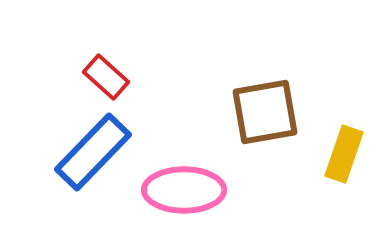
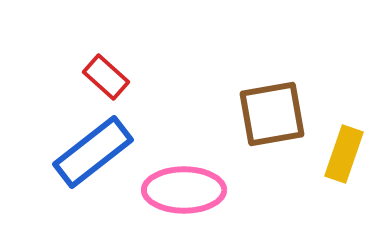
brown square: moved 7 px right, 2 px down
blue rectangle: rotated 8 degrees clockwise
